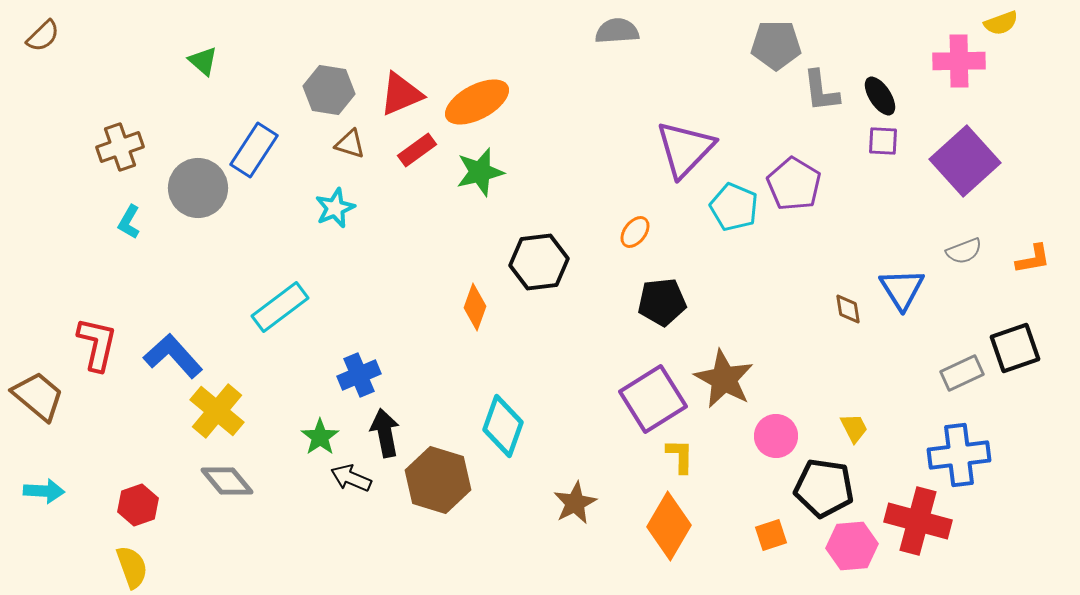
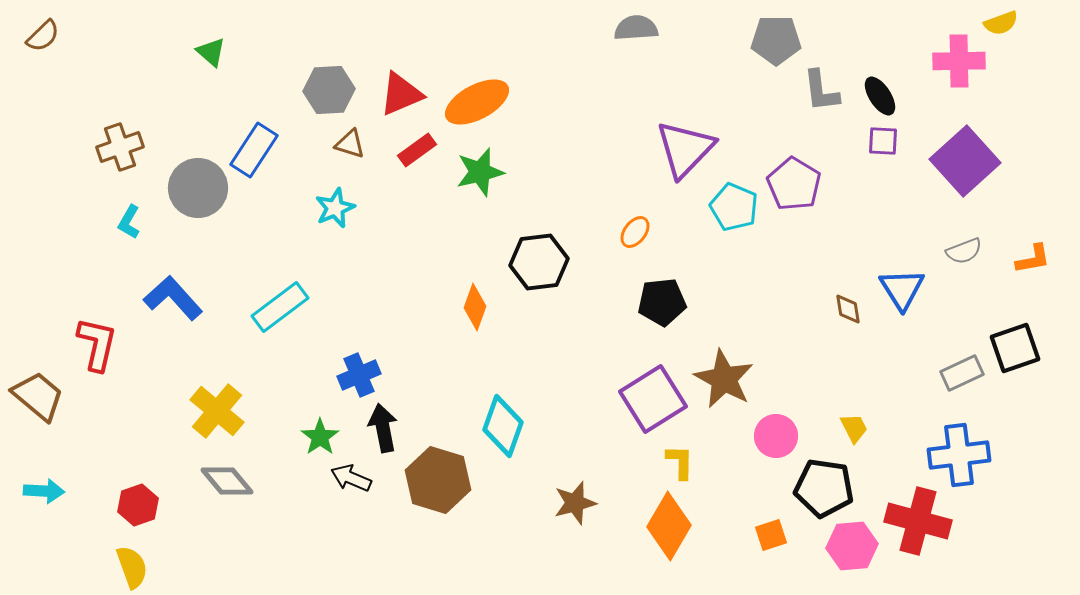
gray semicircle at (617, 31): moved 19 px right, 3 px up
gray pentagon at (776, 45): moved 5 px up
green triangle at (203, 61): moved 8 px right, 9 px up
gray hexagon at (329, 90): rotated 12 degrees counterclockwise
blue L-shape at (173, 356): moved 58 px up
black arrow at (385, 433): moved 2 px left, 5 px up
yellow L-shape at (680, 456): moved 6 px down
brown star at (575, 503): rotated 12 degrees clockwise
